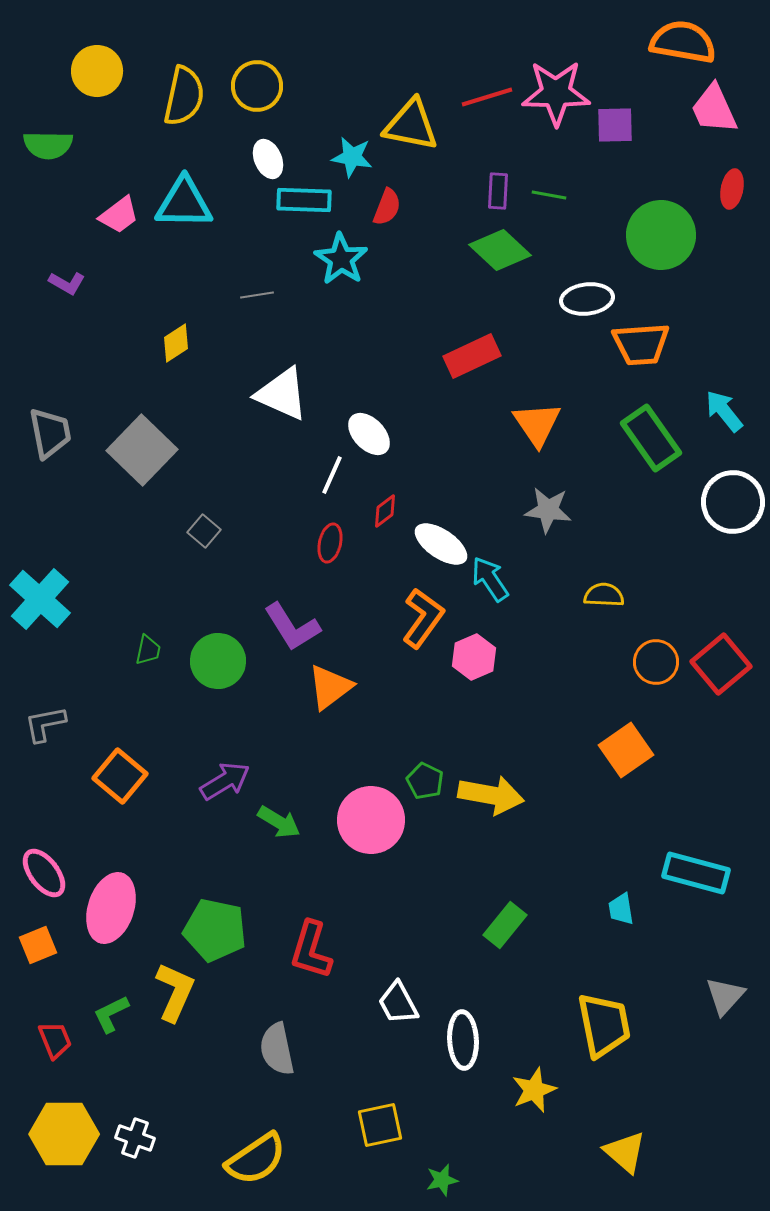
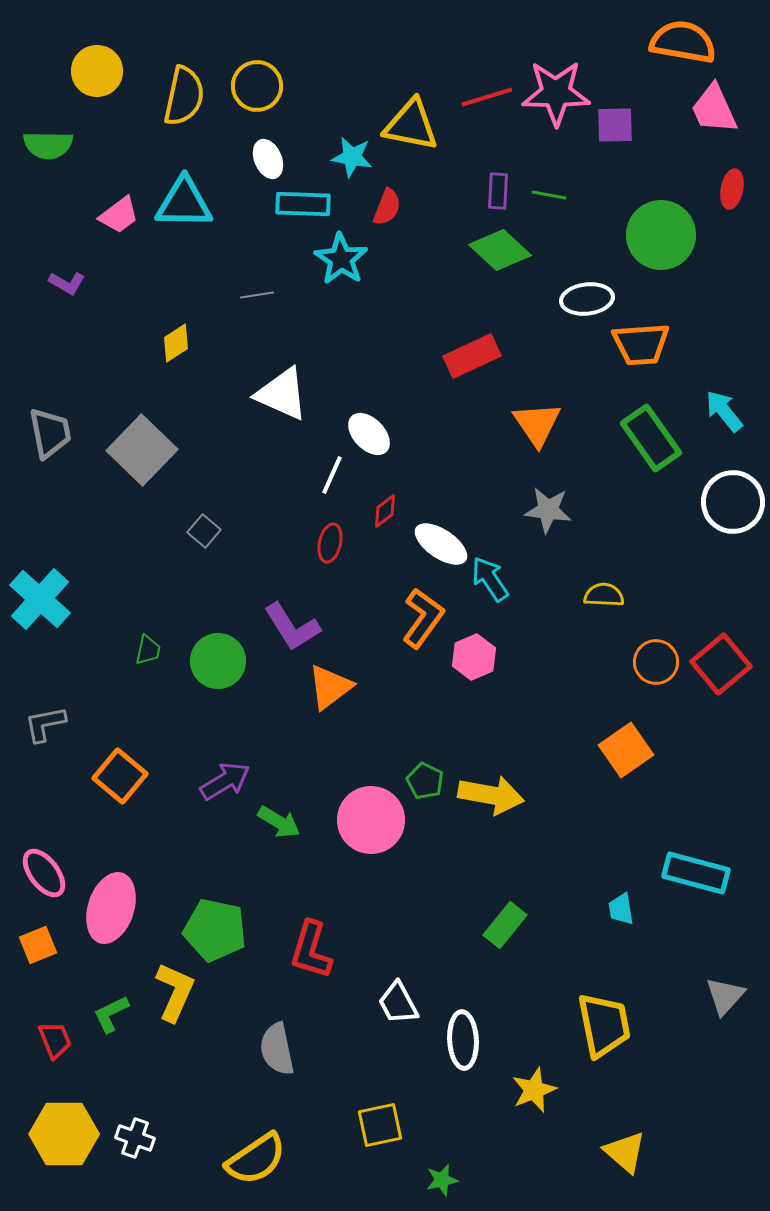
cyan rectangle at (304, 200): moved 1 px left, 4 px down
